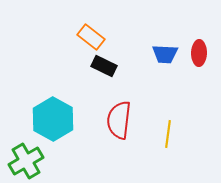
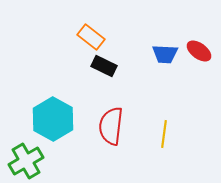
red ellipse: moved 2 px up; rotated 55 degrees counterclockwise
red semicircle: moved 8 px left, 6 px down
yellow line: moved 4 px left
